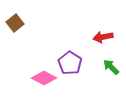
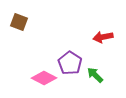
brown square: moved 4 px right, 1 px up; rotated 30 degrees counterclockwise
green arrow: moved 16 px left, 8 px down
